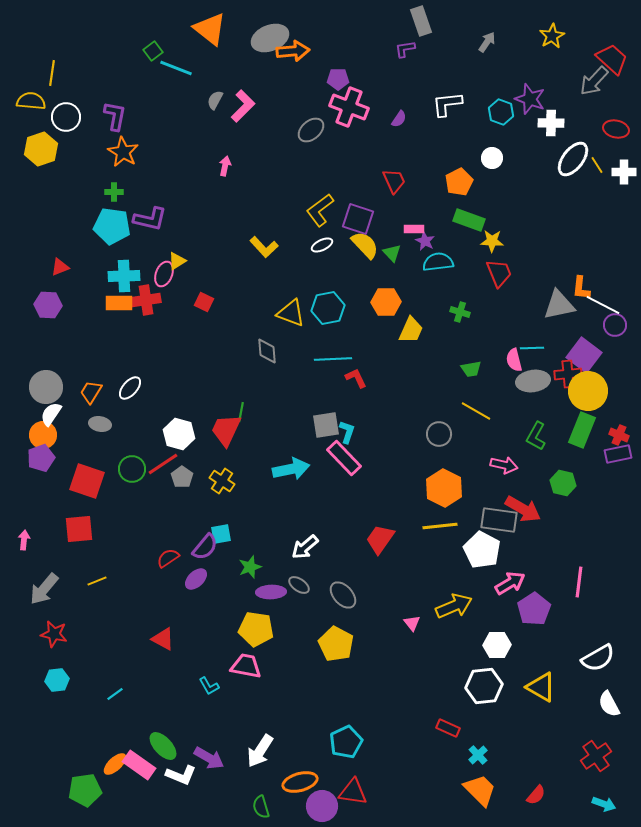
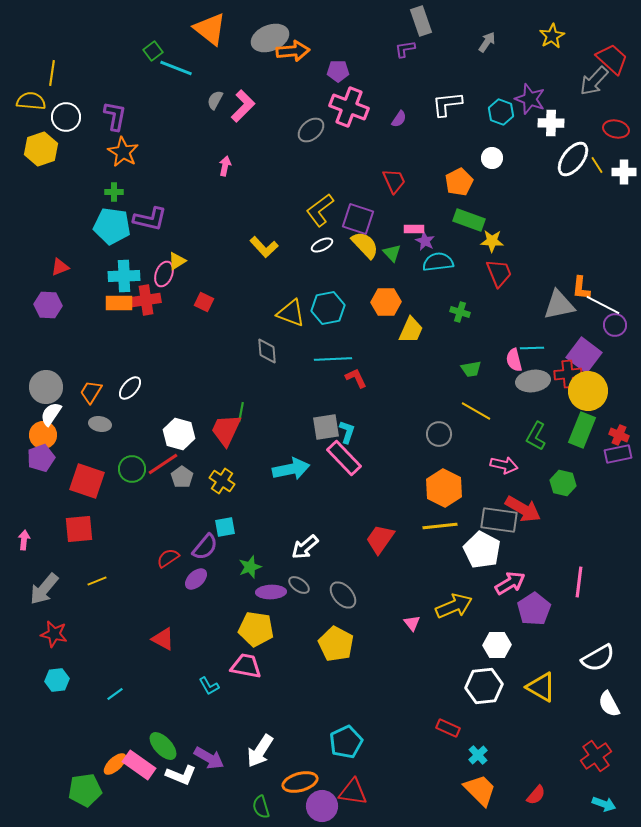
purple pentagon at (338, 79): moved 8 px up
gray square at (326, 425): moved 2 px down
cyan square at (221, 534): moved 4 px right, 7 px up
